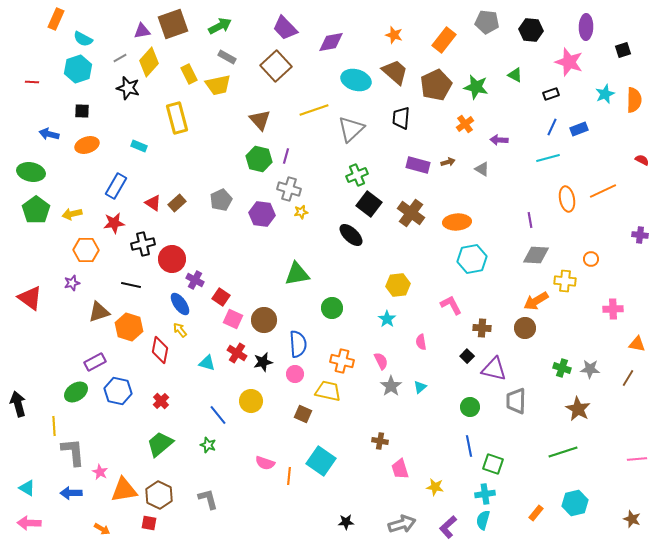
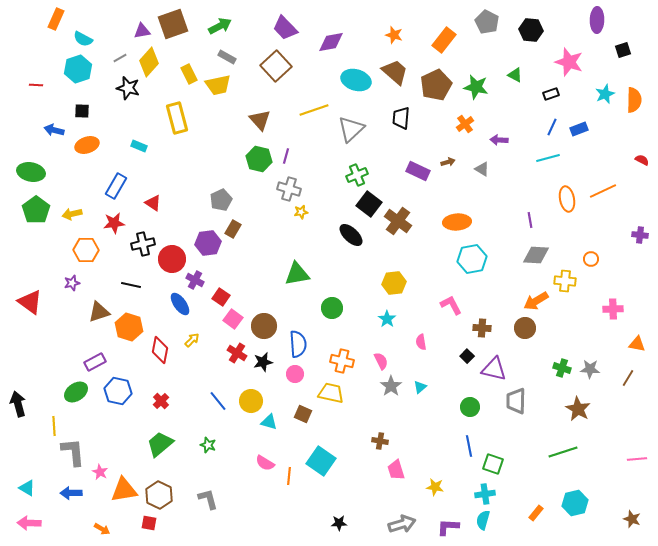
gray pentagon at (487, 22): rotated 20 degrees clockwise
purple ellipse at (586, 27): moved 11 px right, 7 px up
red line at (32, 82): moved 4 px right, 3 px down
blue arrow at (49, 134): moved 5 px right, 4 px up
purple rectangle at (418, 165): moved 6 px down; rotated 10 degrees clockwise
brown rectangle at (177, 203): moved 56 px right, 26 px down; rotated 18 degrees counterclockwise
brown cross at (411, 213): moved 13 px left, 8 px down
purple hexagon at (262, 214): moved 54 px left, 29 px down; rotated 15 degrees counterclockwise
yellow hexagon at (398, 285): moved 4 px left, 2 px up
red triangle at (30, 298): moved 4 px down
pink square at (233, 319): rotated 12 degrees clockwise
brown circle at (264, 320): moved 6 px down
yellow arrow at (180, 330): moved 12 px right, 10 px down; rotated 84 degrees clockwise
cyan triangle at (207, 363): moved 62 px right, 59 px down
yellow trapezoid at (328, 391): moved 3 px right, 2 px down
blue line at (218, 415): moved 14 px up
pink semicircle at (265, 463): rotated 12 degrees clockwise
pink trapezoid at (400, 469): moved 4 px left, 1 px down
black star at (346, 522): moved 7 px left, 1 px down
purple L-shape at (448, 527): rotated 45 degrees clockwise
